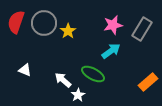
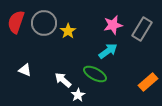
cyan arrow: moved 3 px left
green ellipse: moved 2 px right
